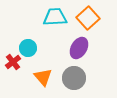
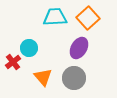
cyan circle: moved 1 px right
